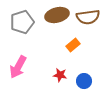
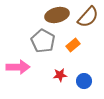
brown semicircle: rotated 40 degrees counterclockwise
gray pentagon: moved 21 px right, 19 px down; rotated 25 degrees counterclockwise
pink arrow: rotated 120 degrees counterclockwise
red star: rotated 16 degrees counterclockwise
